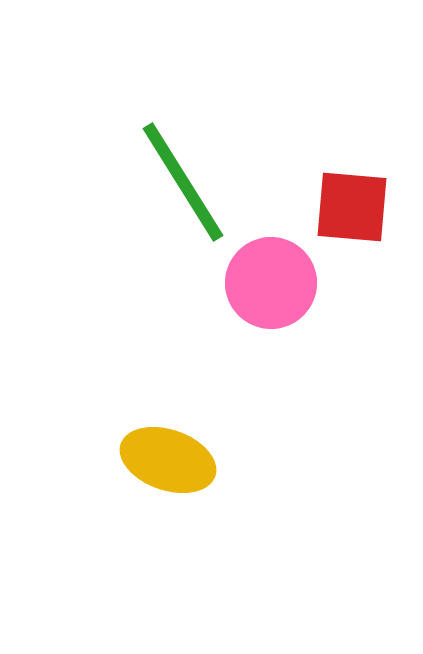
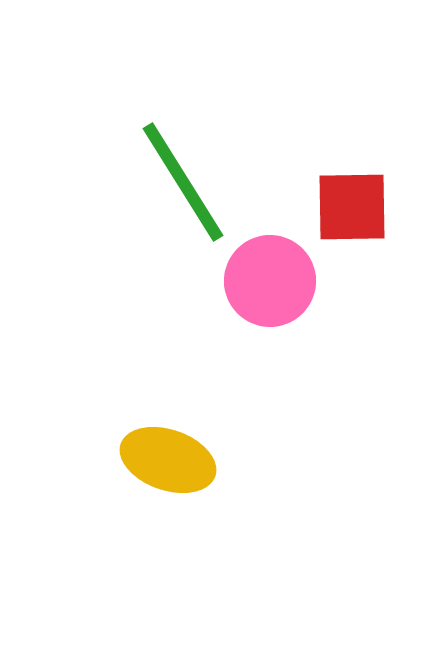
red square: rotated 6 degrees counterclockwise
pink circle: moved 1 px left, 2 px up
